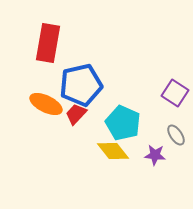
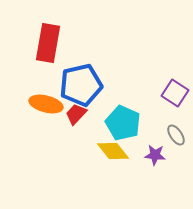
orange ellipse: rotated 12 degrees counterclockwise
